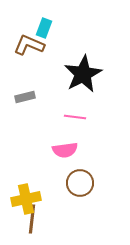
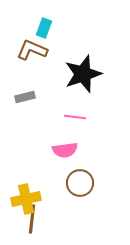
brown L-shape: moved 3 px right, 5 px down
black star: rotated 9 degrees clockwise
